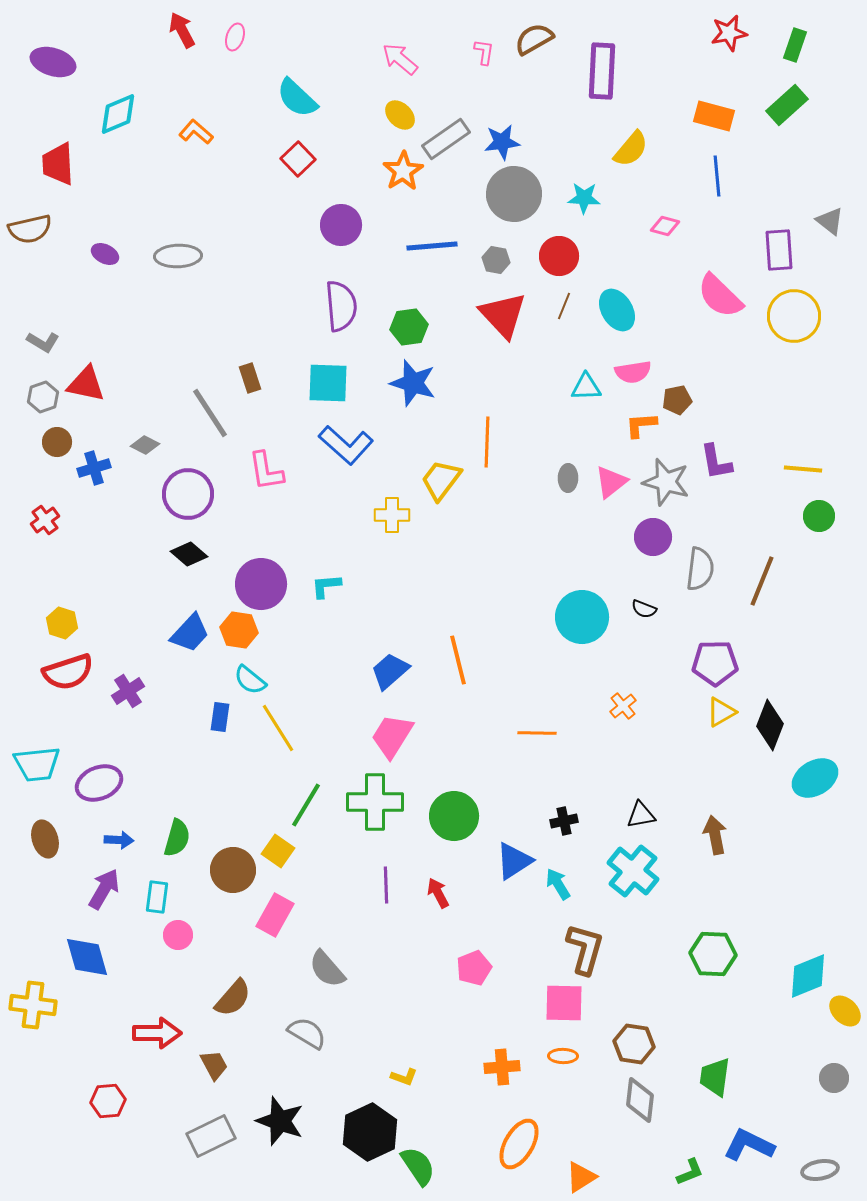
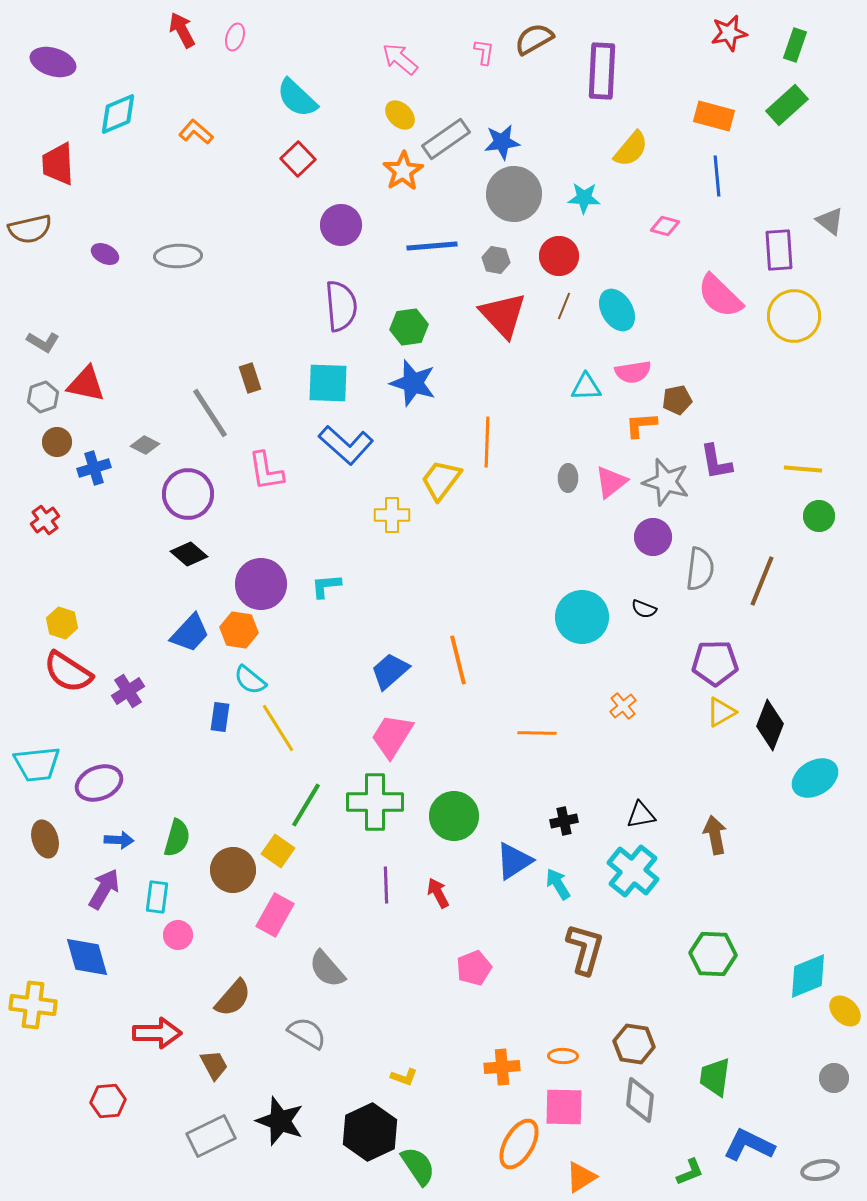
red semicircle at (68, 672): rotated 51 degrees clockwise
pink square at (564, 1003): moved 104 px down
